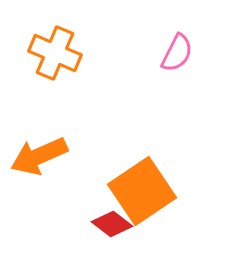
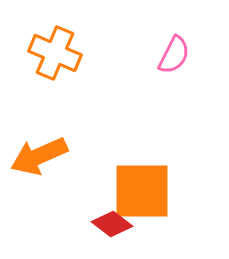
pink semicircle: moved 3 px left, 2 px down
orange square: rotated 34 degrees clockwise
